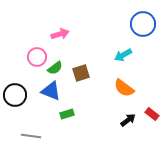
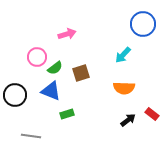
pink arrow: moved 7 px right
cyan arrow: rotated 18 degrees counterclockwise
orange semicircle: rotated 35 degrees counterclockwise
